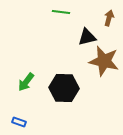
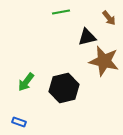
green line: rotated 18 degrees counterclockwise
brown arrow: rotated 126 degrees clockwise
black hexagon: rotated 16 degrees counterclockwise
